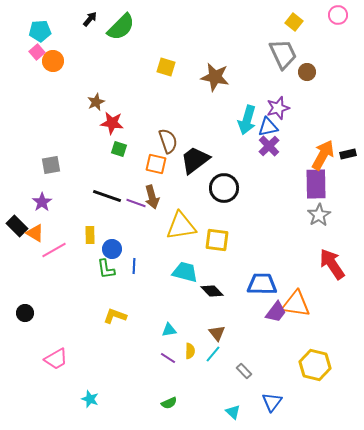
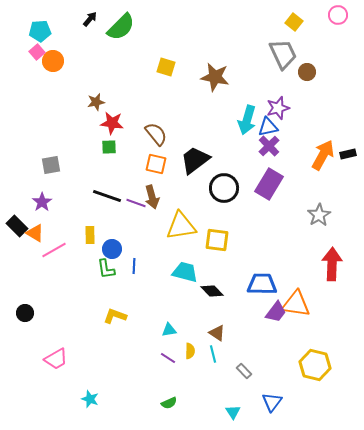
brown star at (96, 102): rotated 12 degrees clockwise
brown semicircle at (168, 141): moved 12 px left, 7 px up; rotated 20 degrees counterclockwise
green square at (119, 149): moved 10 px left, 2 px up; rotated 21 degrees counterclockwise
purple rectangle at (316, 184): moved 47 px left; rotated 32 degrees clockwise
red arrow at (332, 264): rotated 36 degrees clockwise
brown triangle at (217, 333): rotated 18 degrees counterclockwise
cyan line at (213, 354): rotated 54 degrees counterclockwise
cyan triangle at (233, 412): rotated 14 degrees clockwise
